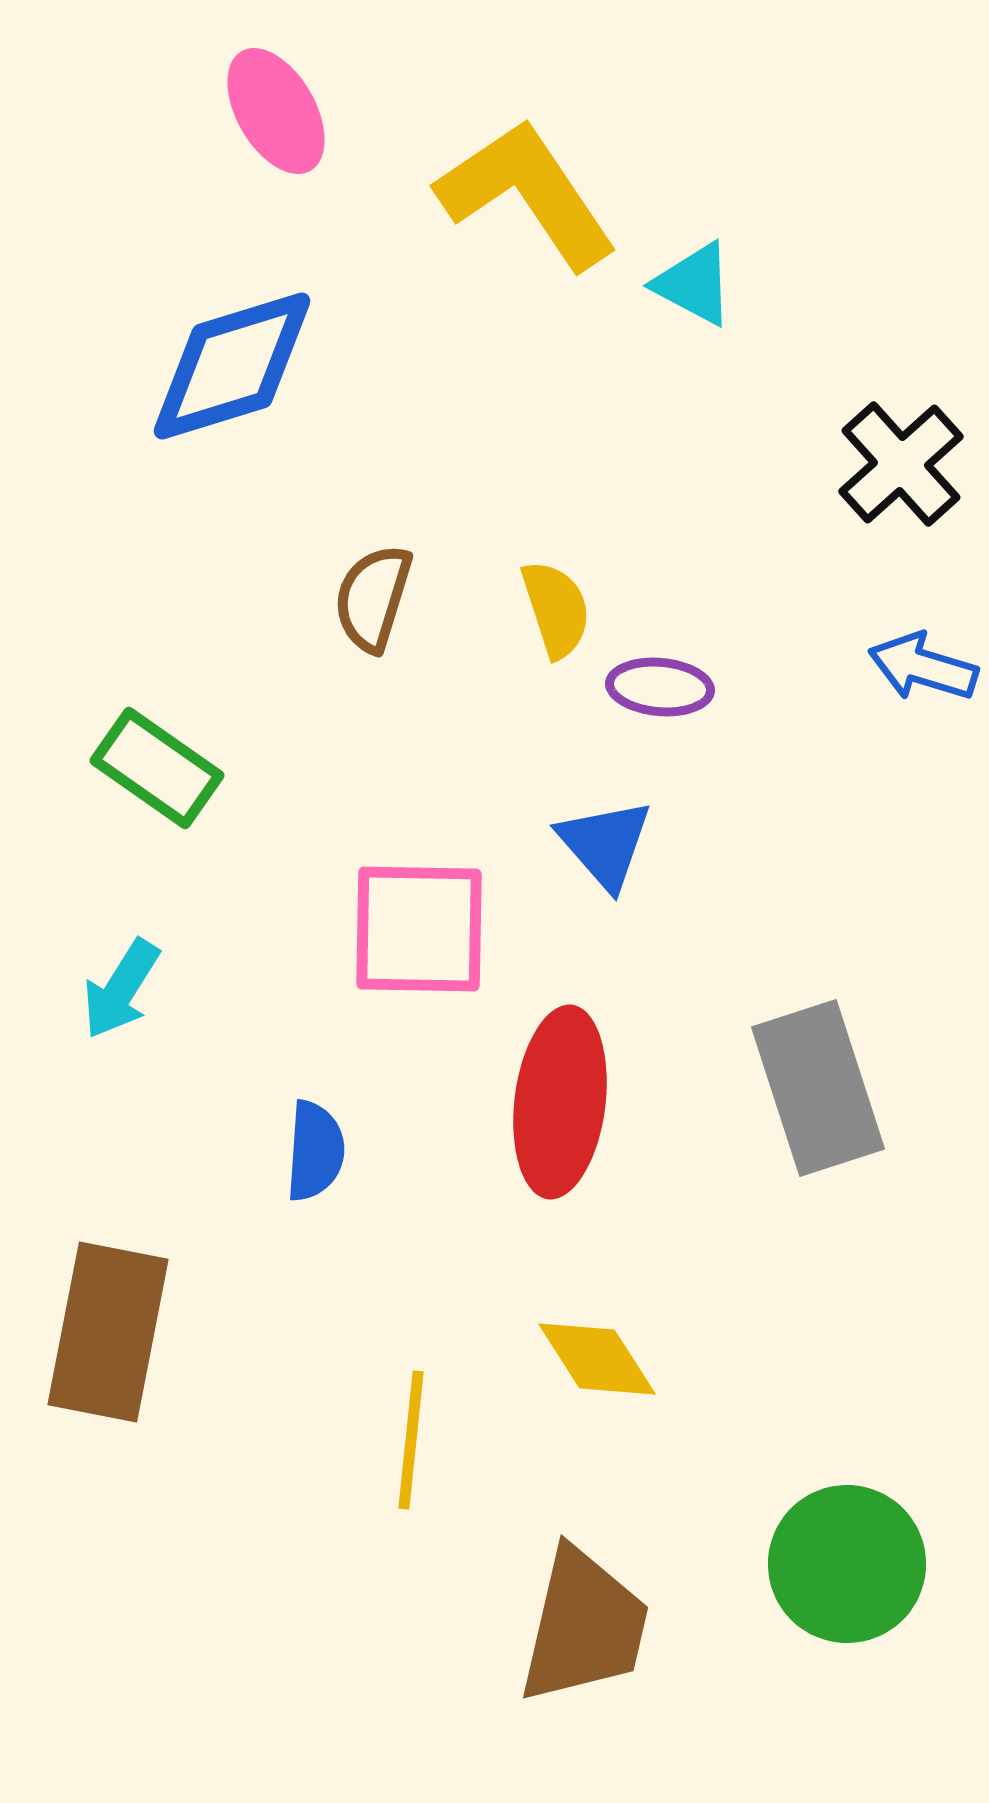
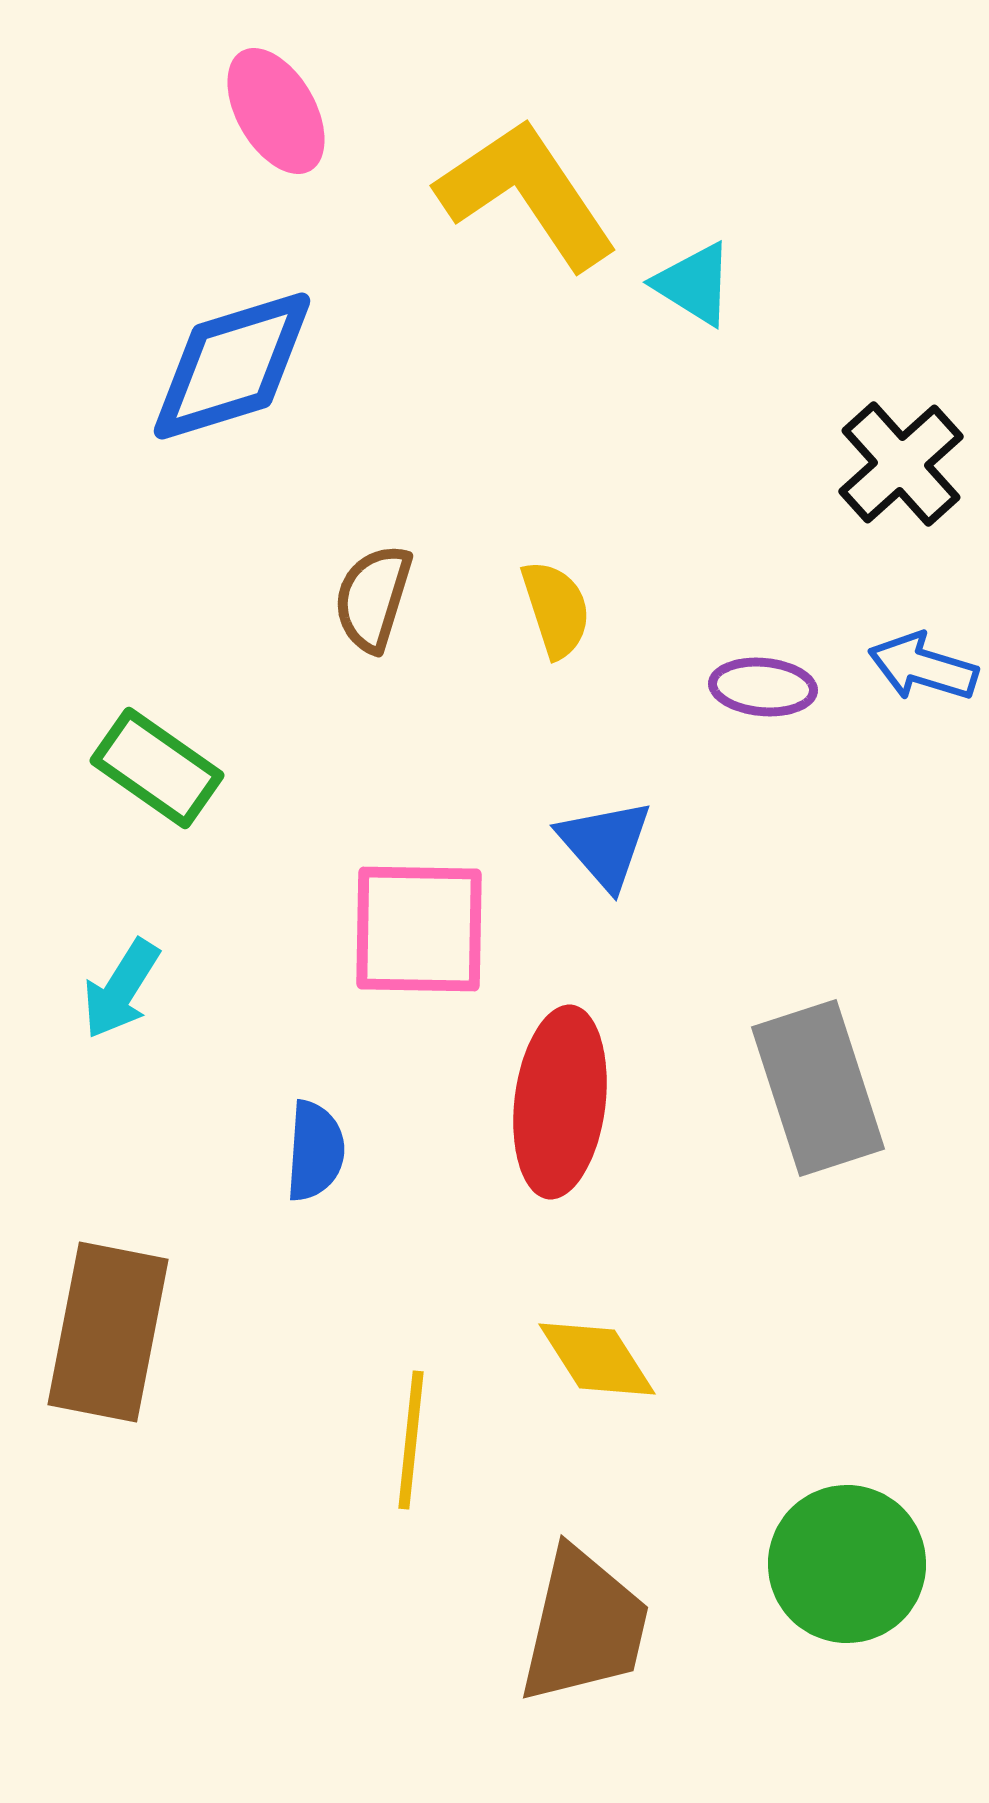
cyan triangle: rotated 4 degrees clockwise
purple ellipse: moved 103 px right
